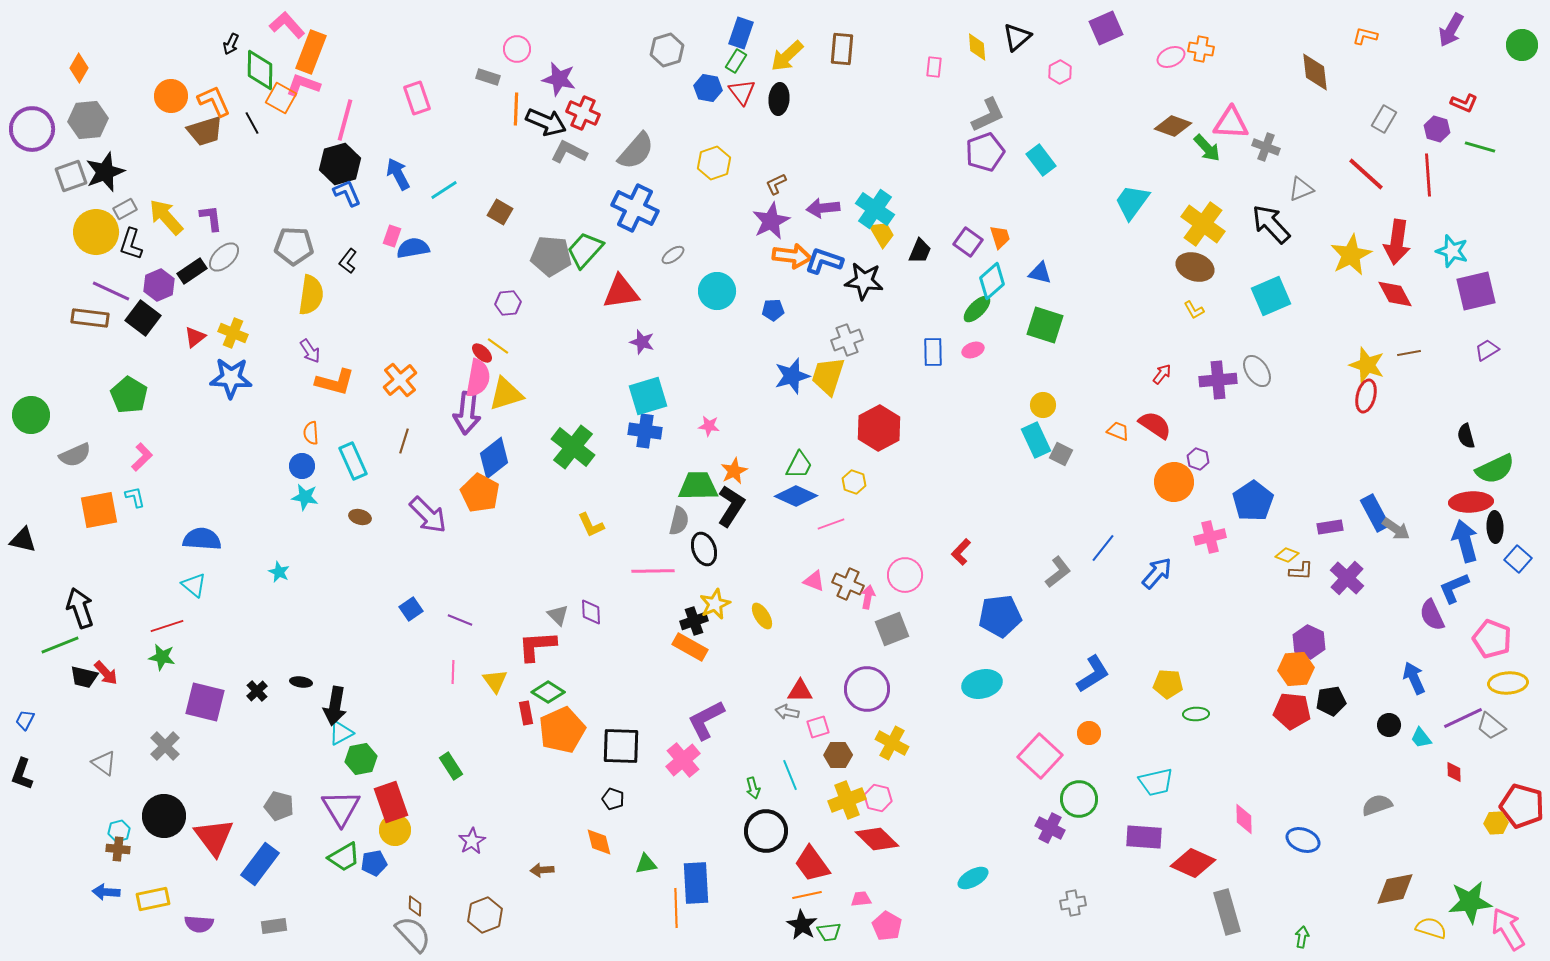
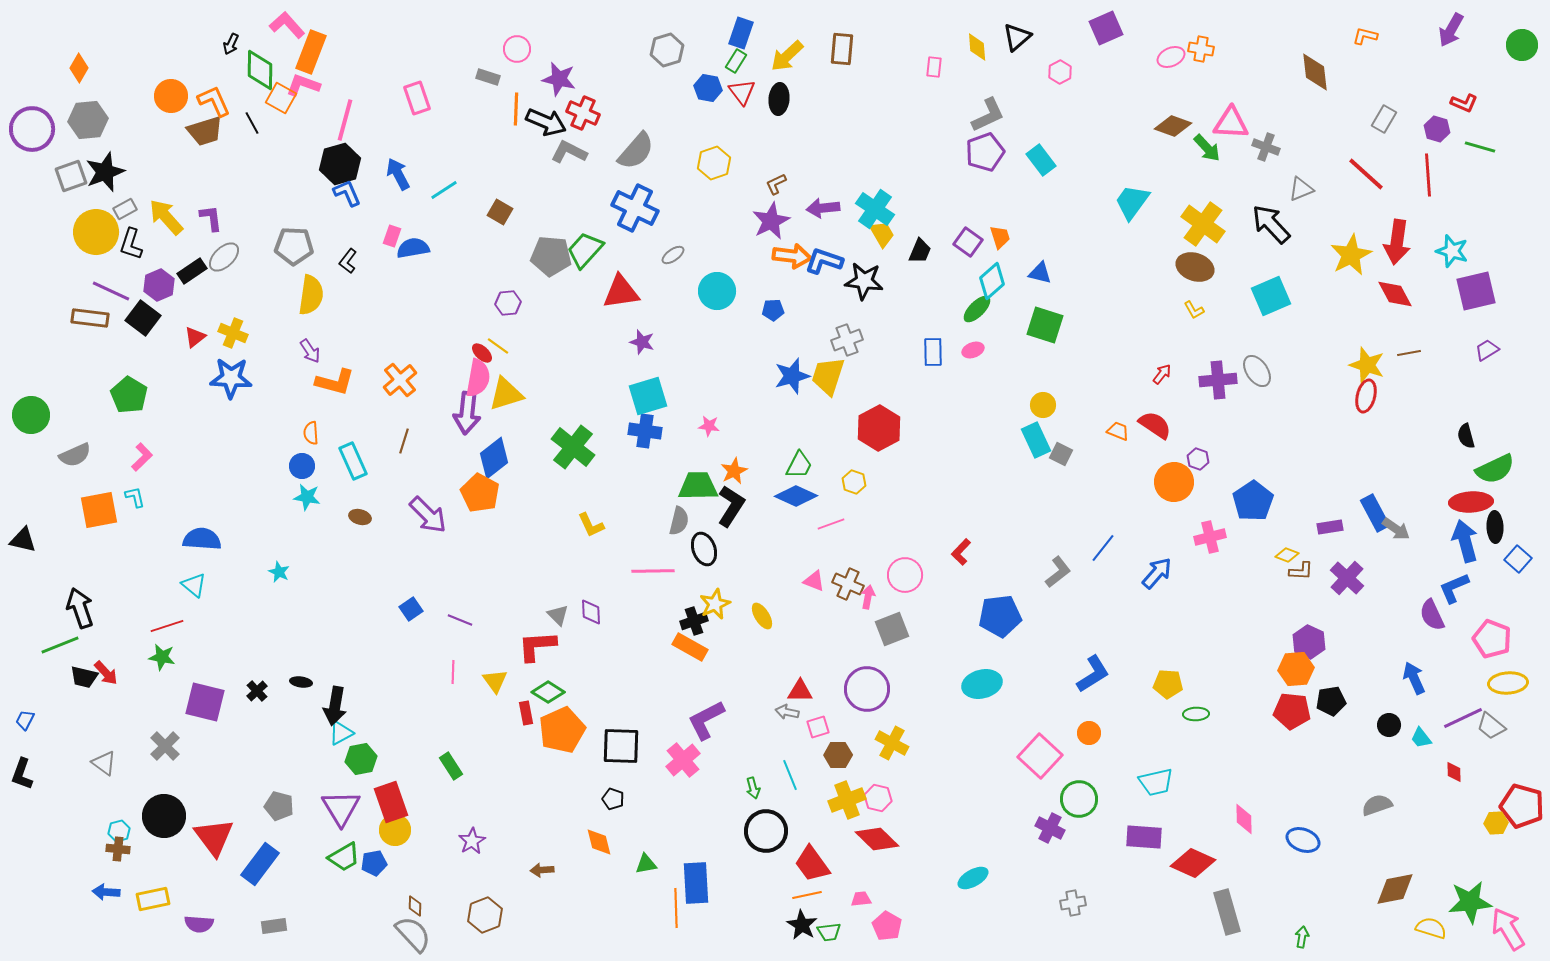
cyan star at (305, 497): moved 2 px right
